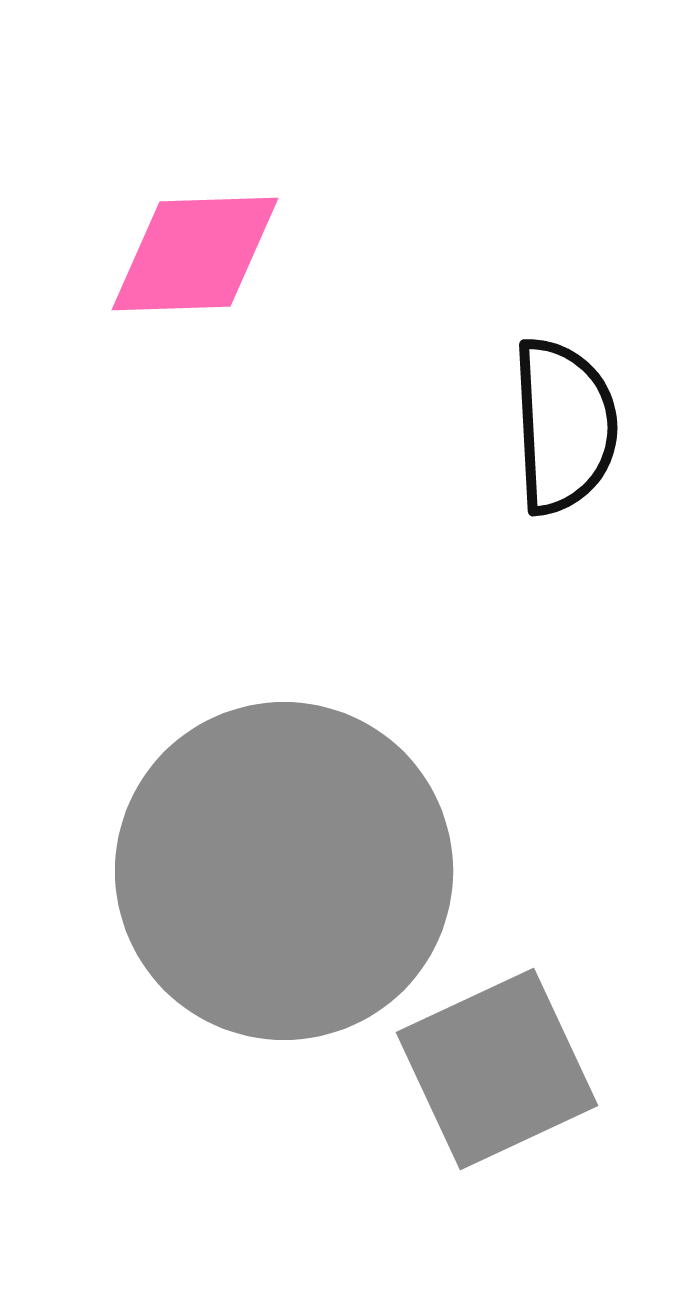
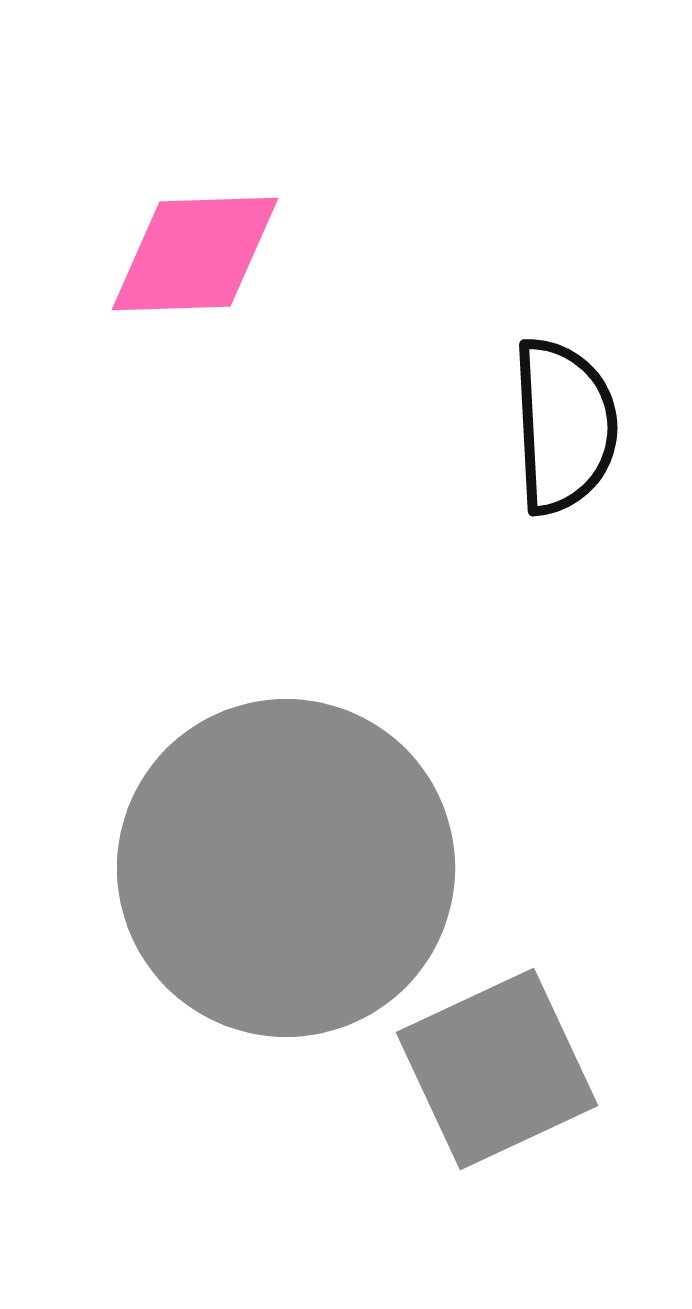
gray circle: moved 2 px right, 3 px up
